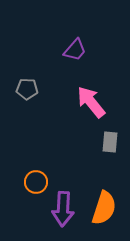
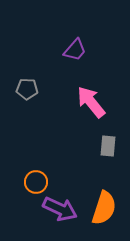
gray rectangle: moved 2 px left, 4 px down
purple arrow: moved 3 px left; rotated 68 degrees counterclockwise
